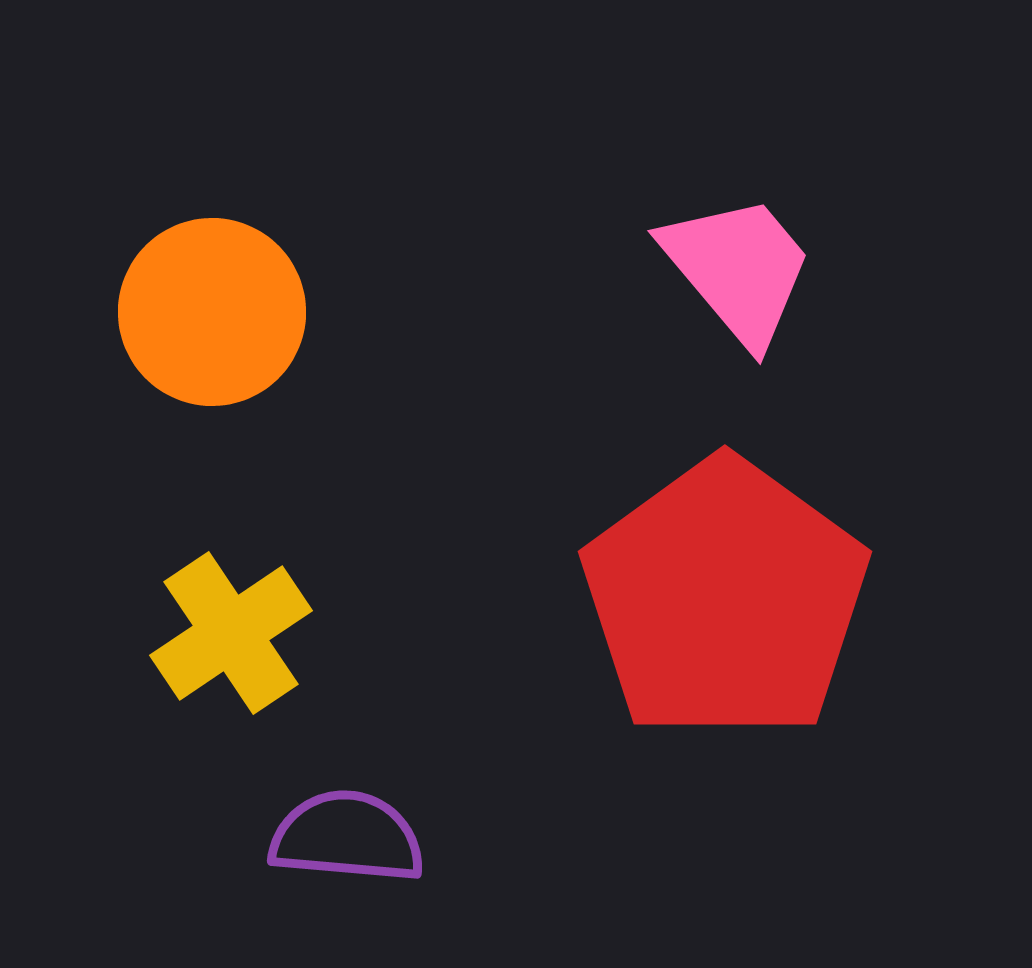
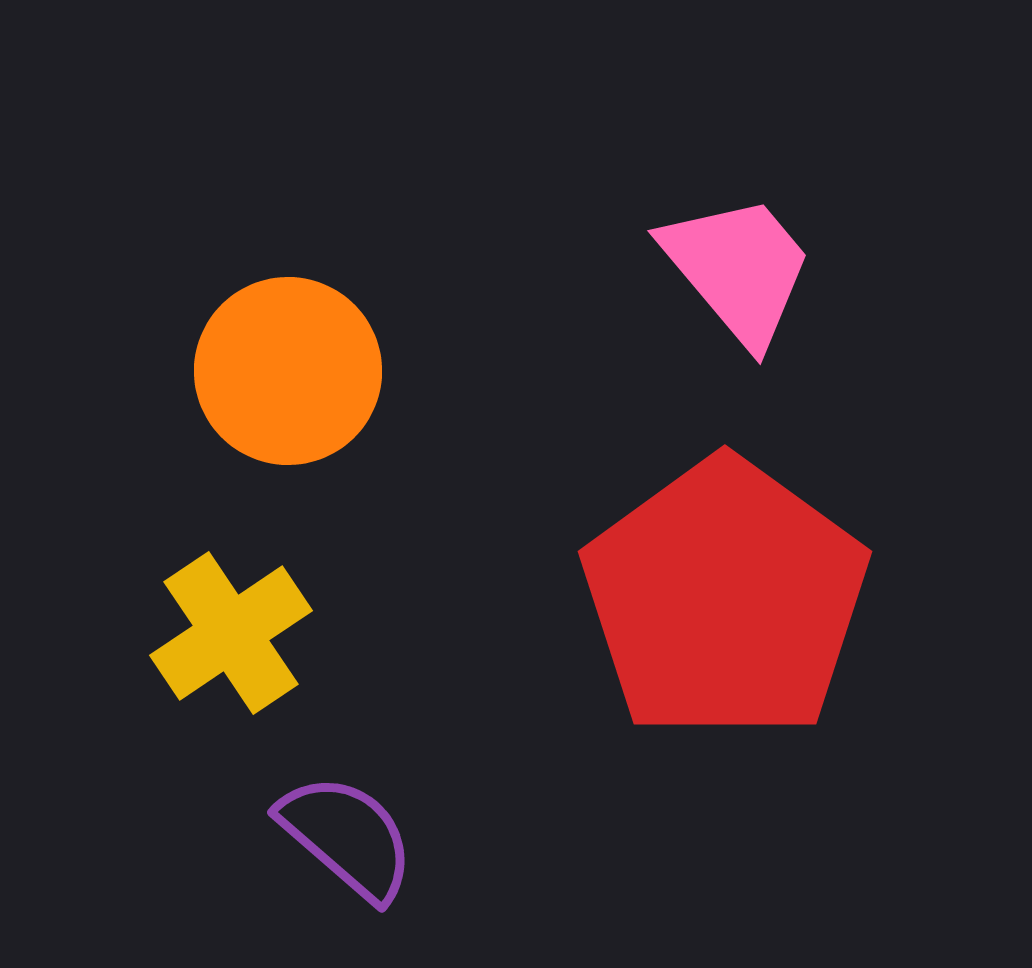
orange circle: moved 76 px right, 59 px down
purple semicircle: rotated 36 degrees clockwise
